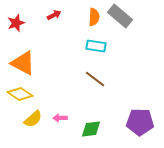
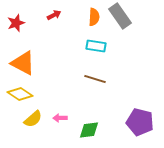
gray rectangle: rotated 15 degrees clockwise
brown line: rotated 20 degrees counterclockwise
purple pentagon: rotated 12 degrees clockwise
green diamond: moved 2 px left, 1 px down
